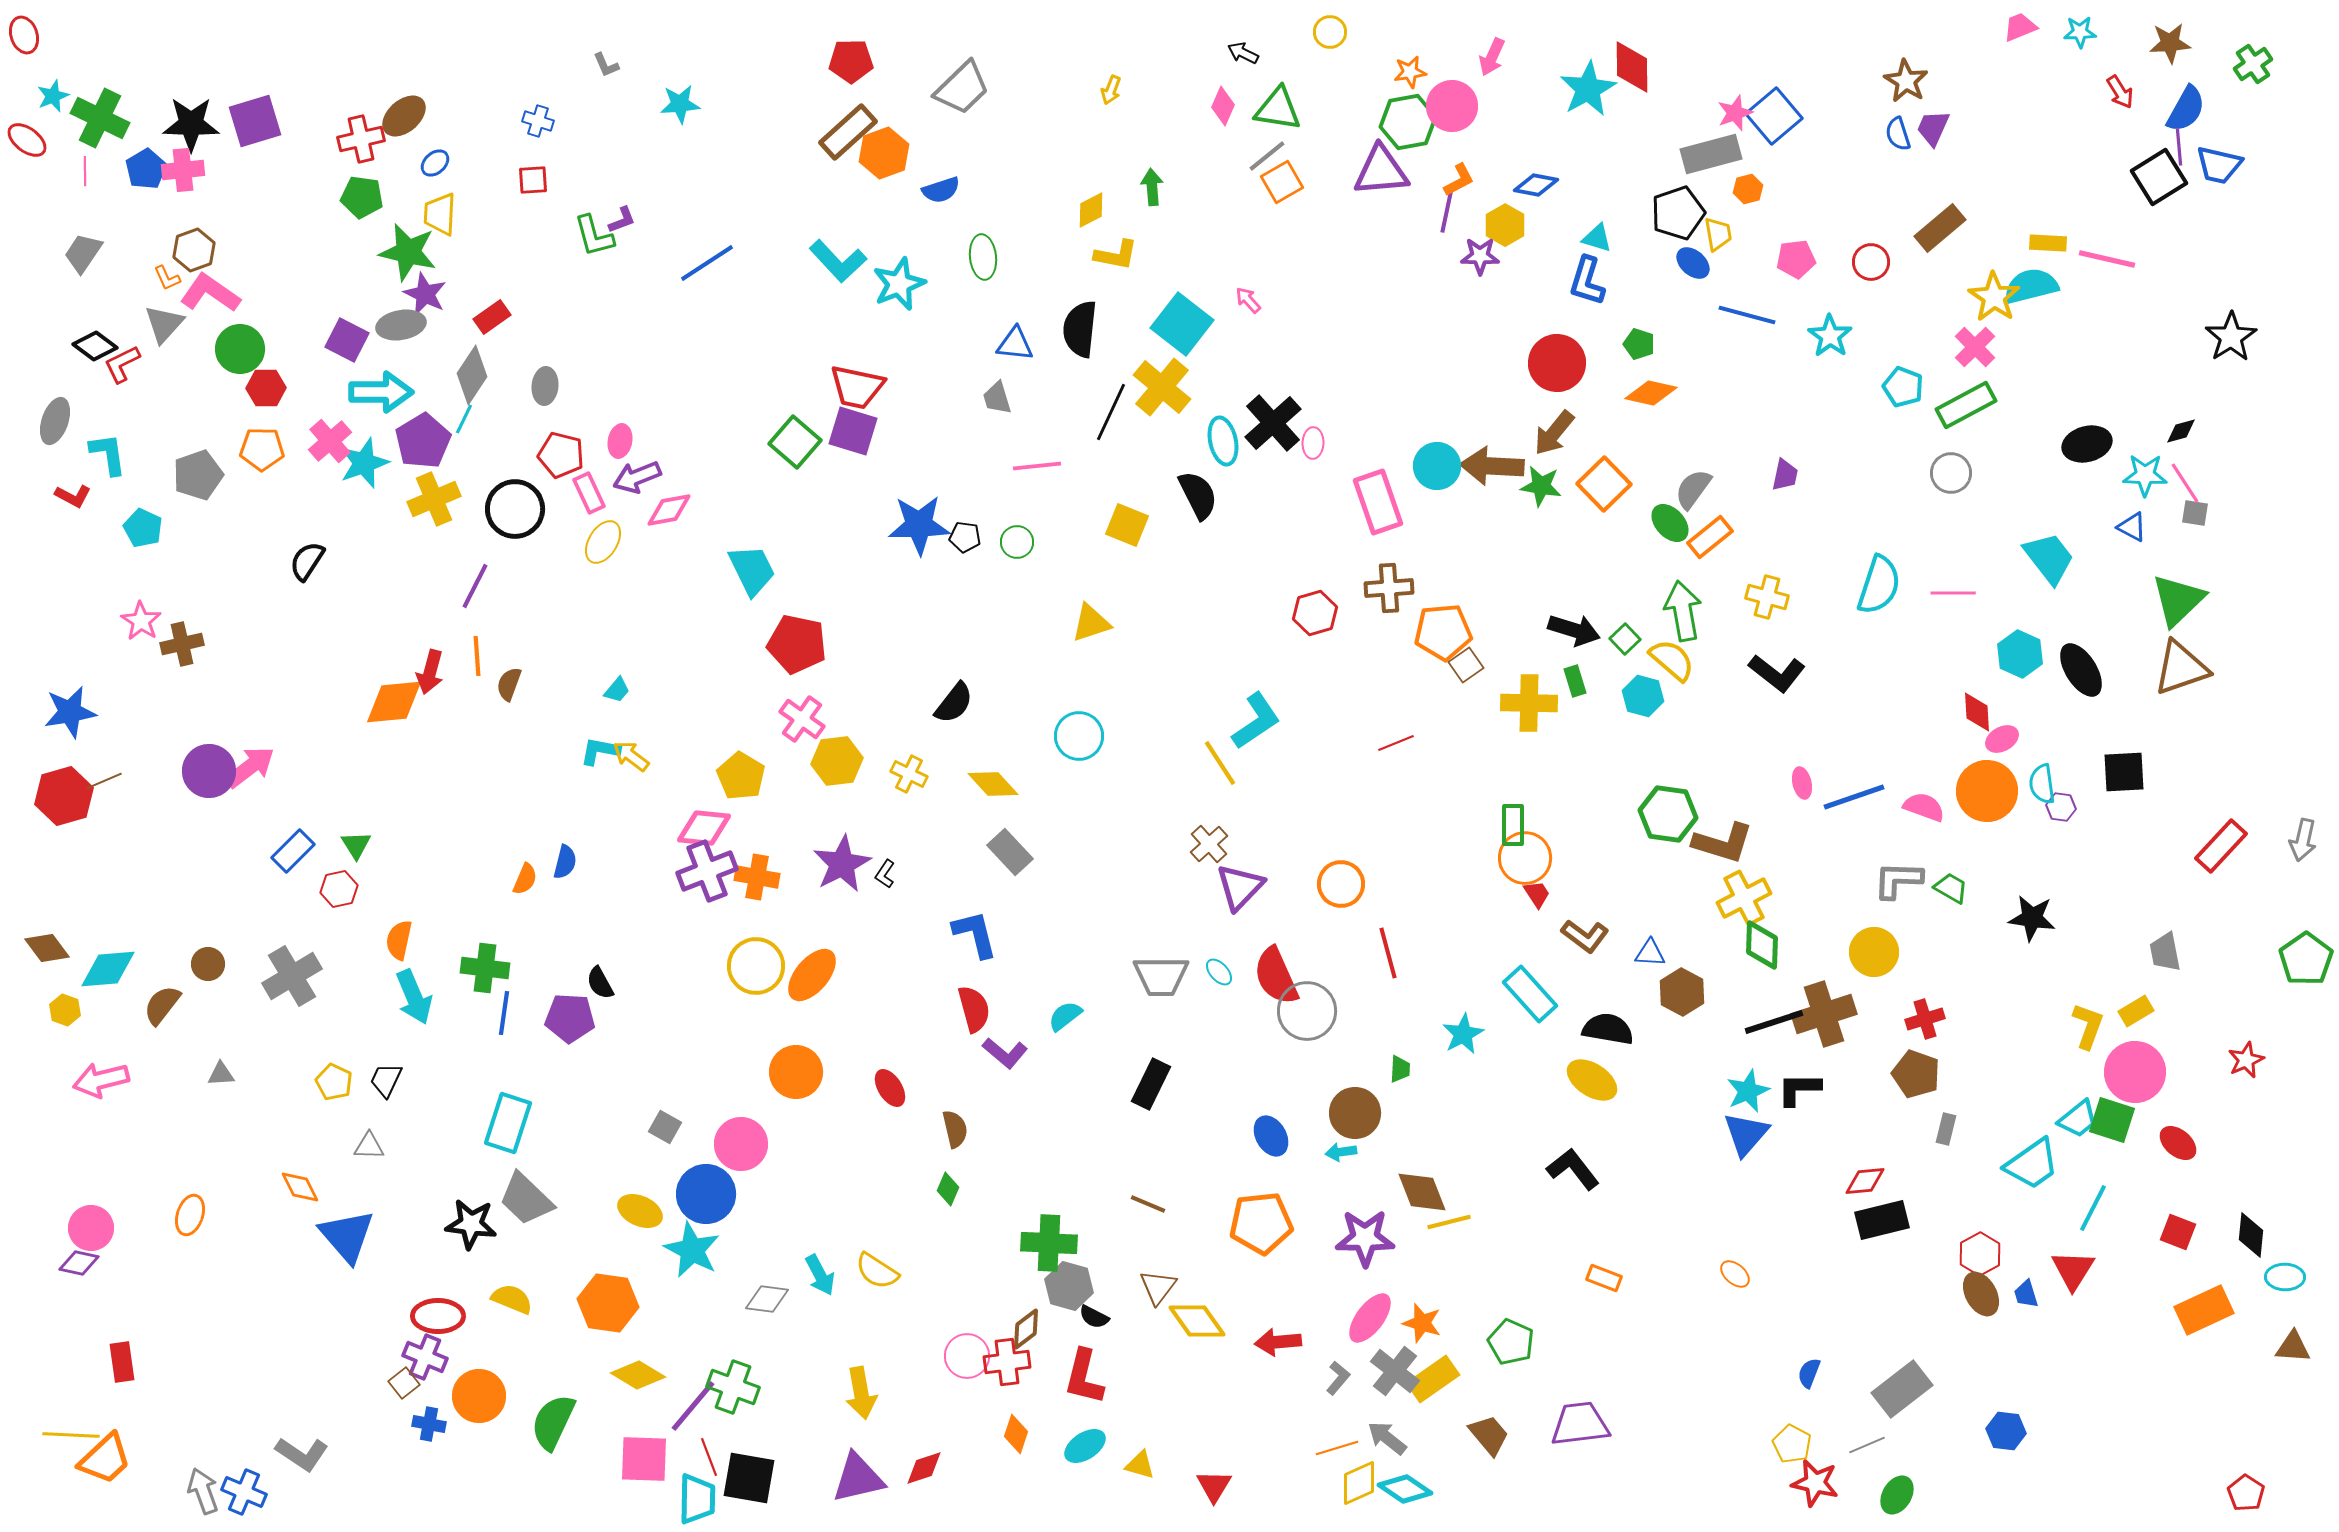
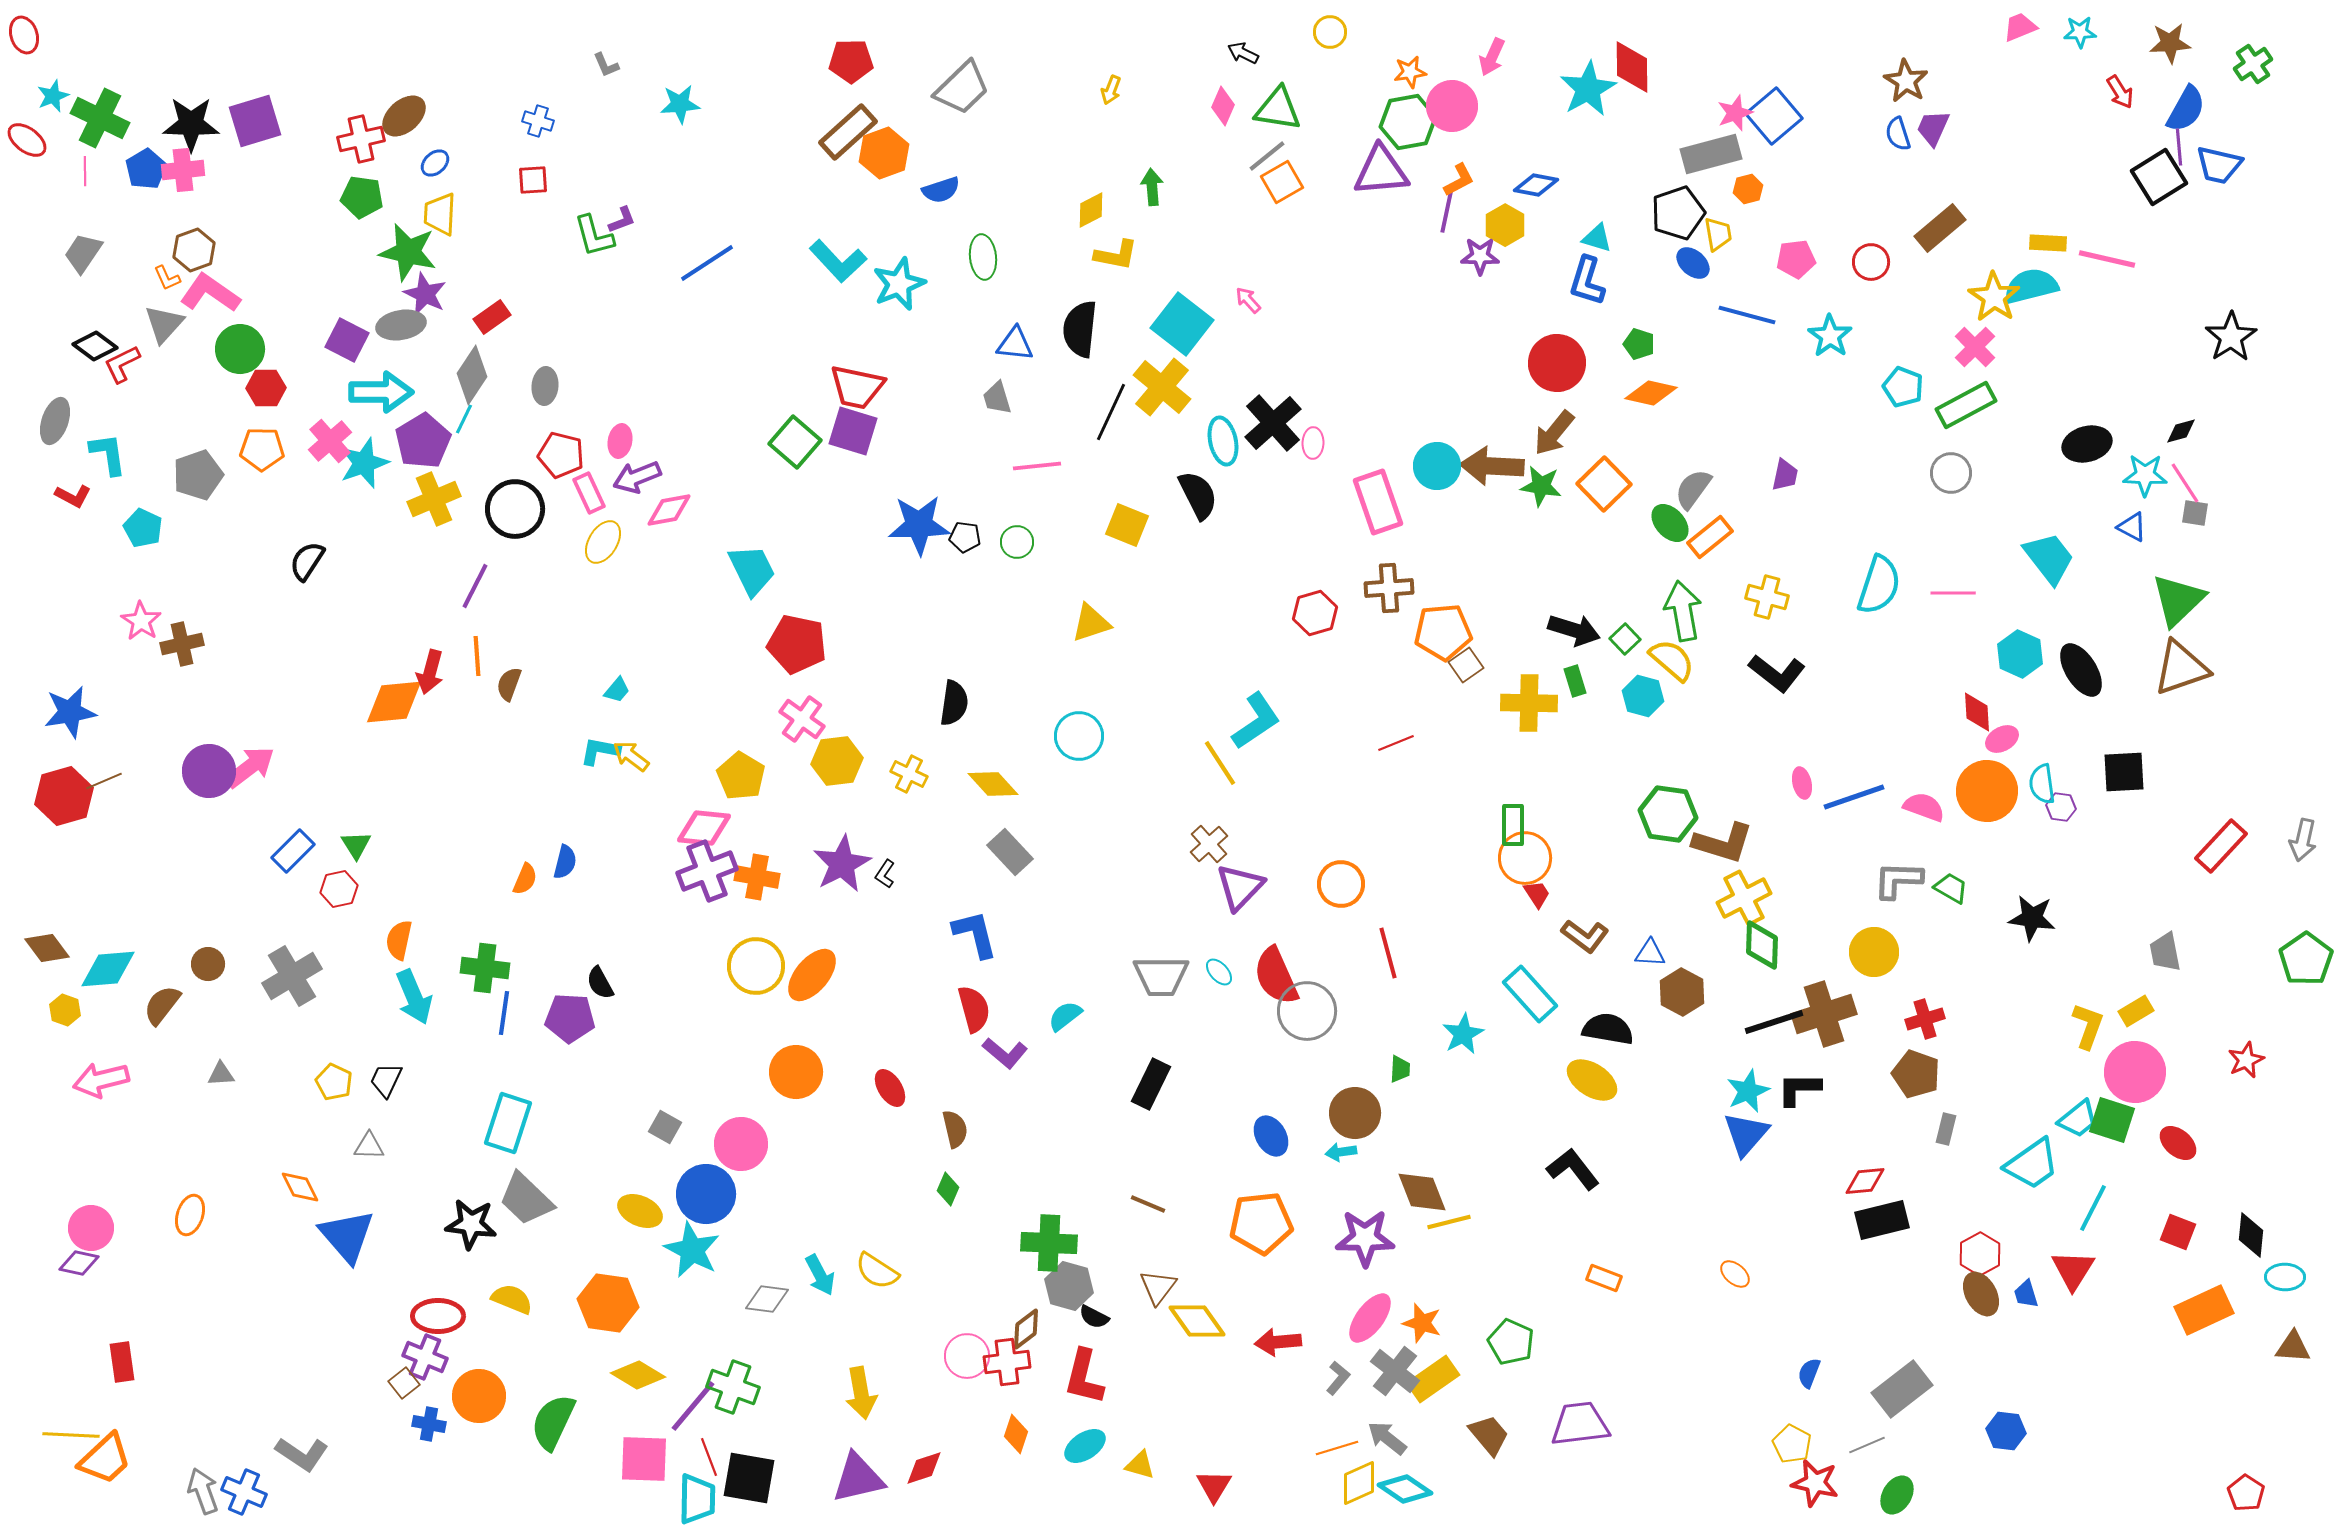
black semicircle at (954, 703): rotated 30 degrees counterclockwise
